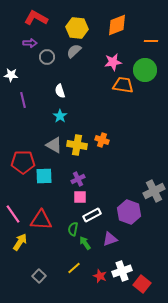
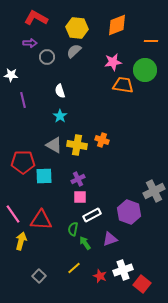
yellow arrow: moved 1 px right, 1 px up; rotated 18 degrees counterclockwise
white cross: moved 1 px right, 1 px up
